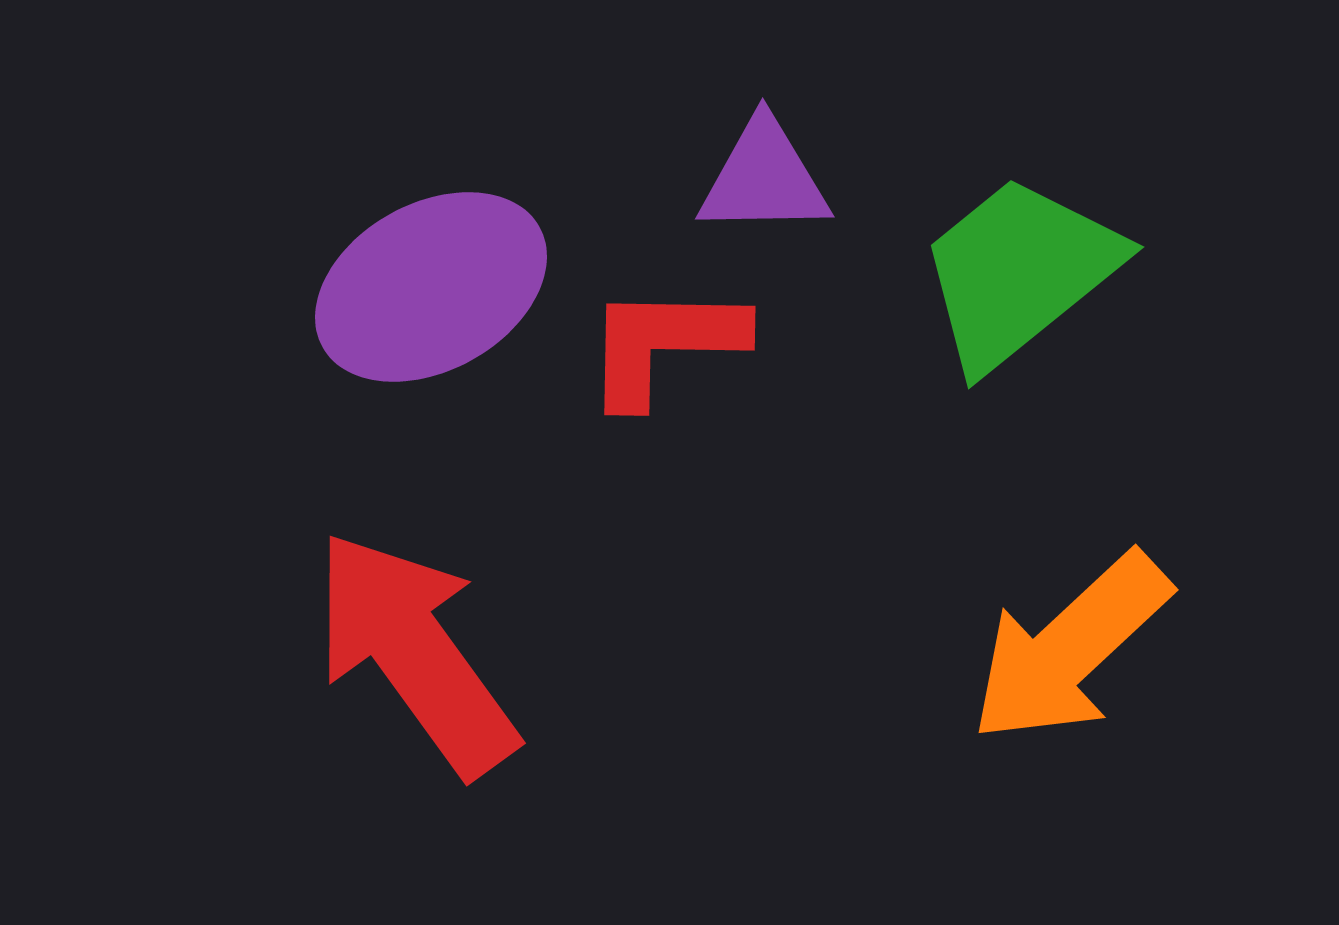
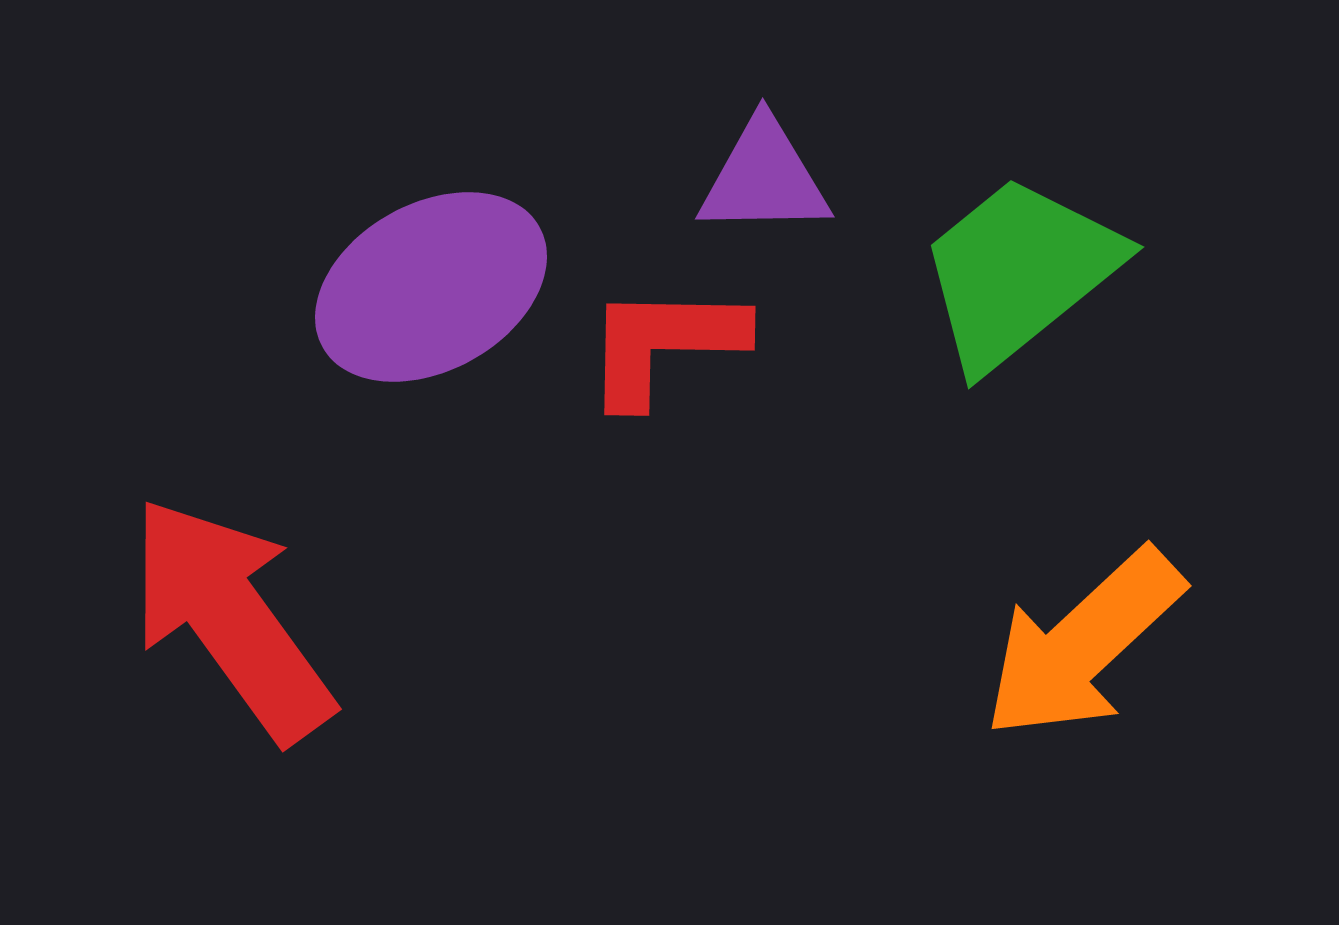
orange arrow: moved 13 px right, 4 px up
red arrow: moved 184 px left, 34 px up
